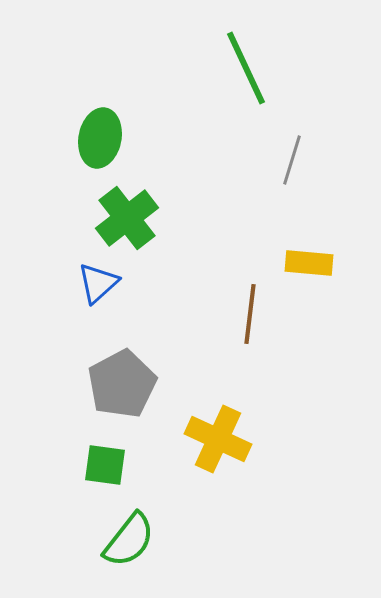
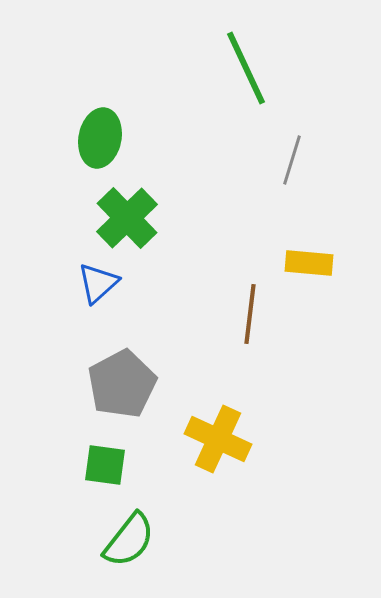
green cross: rotated 6 degrees counterclockwise
